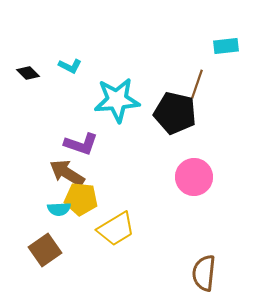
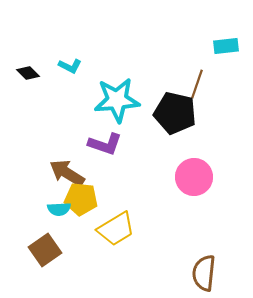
purple L-shape: moved 24 px right
